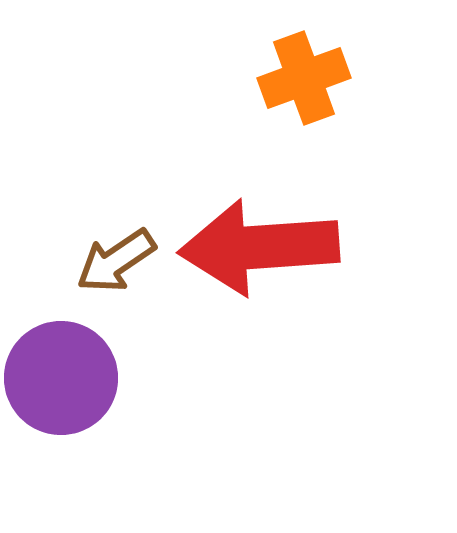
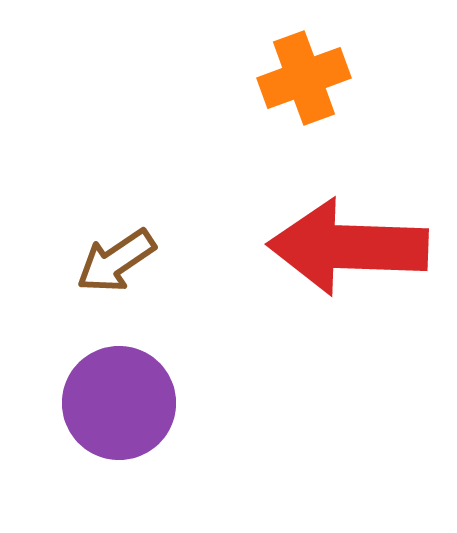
red arrow: moved 89 px right; rotated 6 degrees clockwise
purple circle: moved 58 px right, 25 px down
